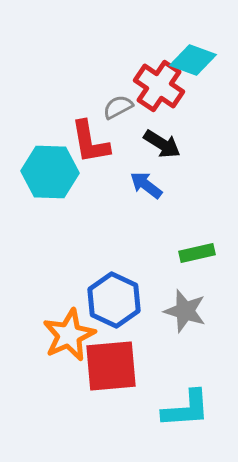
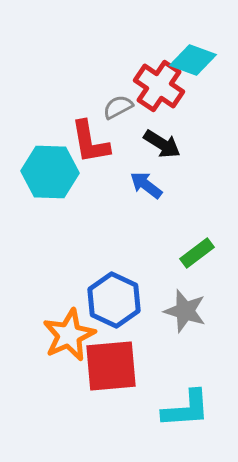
green rectangle: rotated 24 degrees counterclockwise
